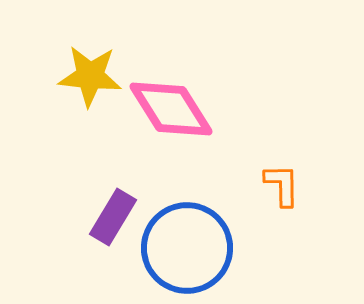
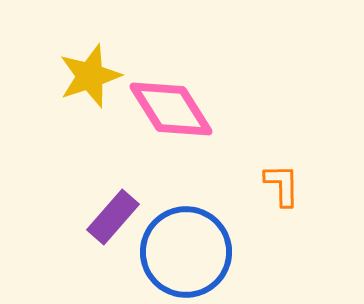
yellow star: rotated 24 degrees counterclockwise
purple rectangle: rotated 10 degrees clockwise
blue circle: moved 1 px left, 4 px down
